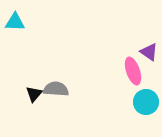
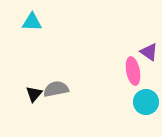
cyan triangle: moved 17 px right
pink ellipse: rotated 8 degrees clockwise
gray semicircle: rotated 15 degrees counterclockwise
